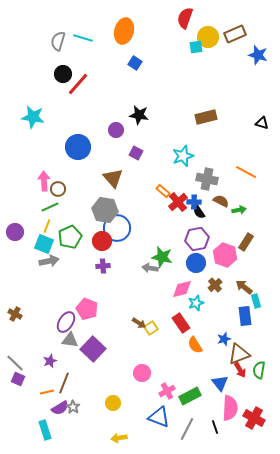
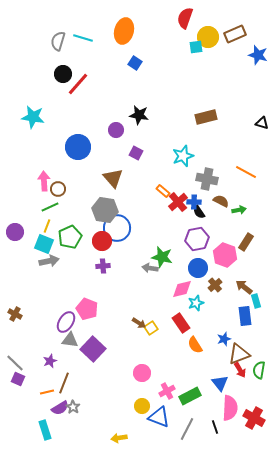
blue circle at (196, 263): moved 2 px right, 5 px down
yellow circle at (113, 403): moved 29 px right, 3 px down
